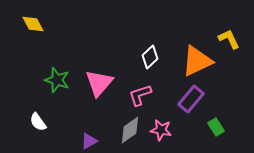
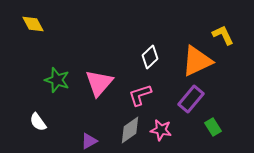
yellow L-shape: moved 6 px left, 4 px up
green rectangle: moved 3 px left
